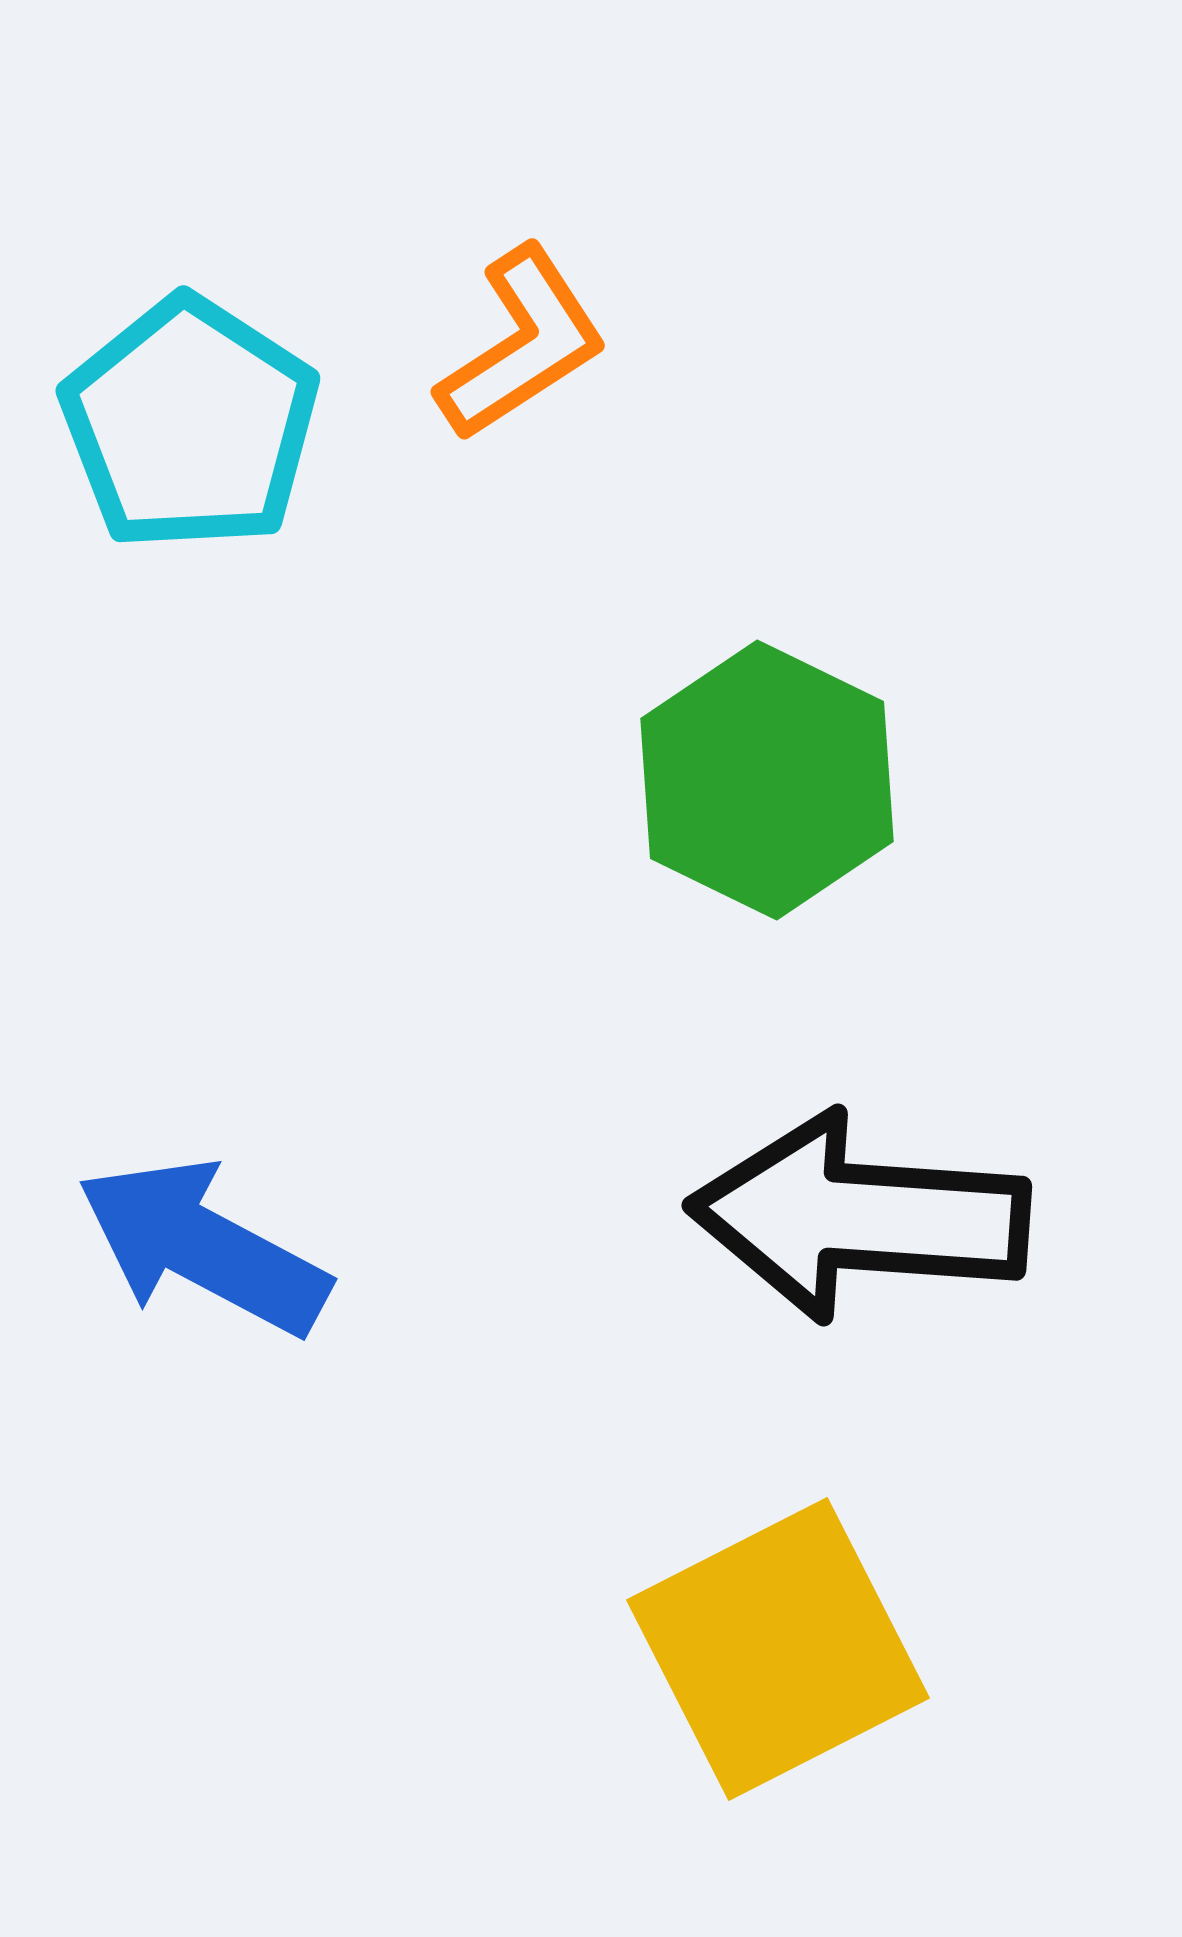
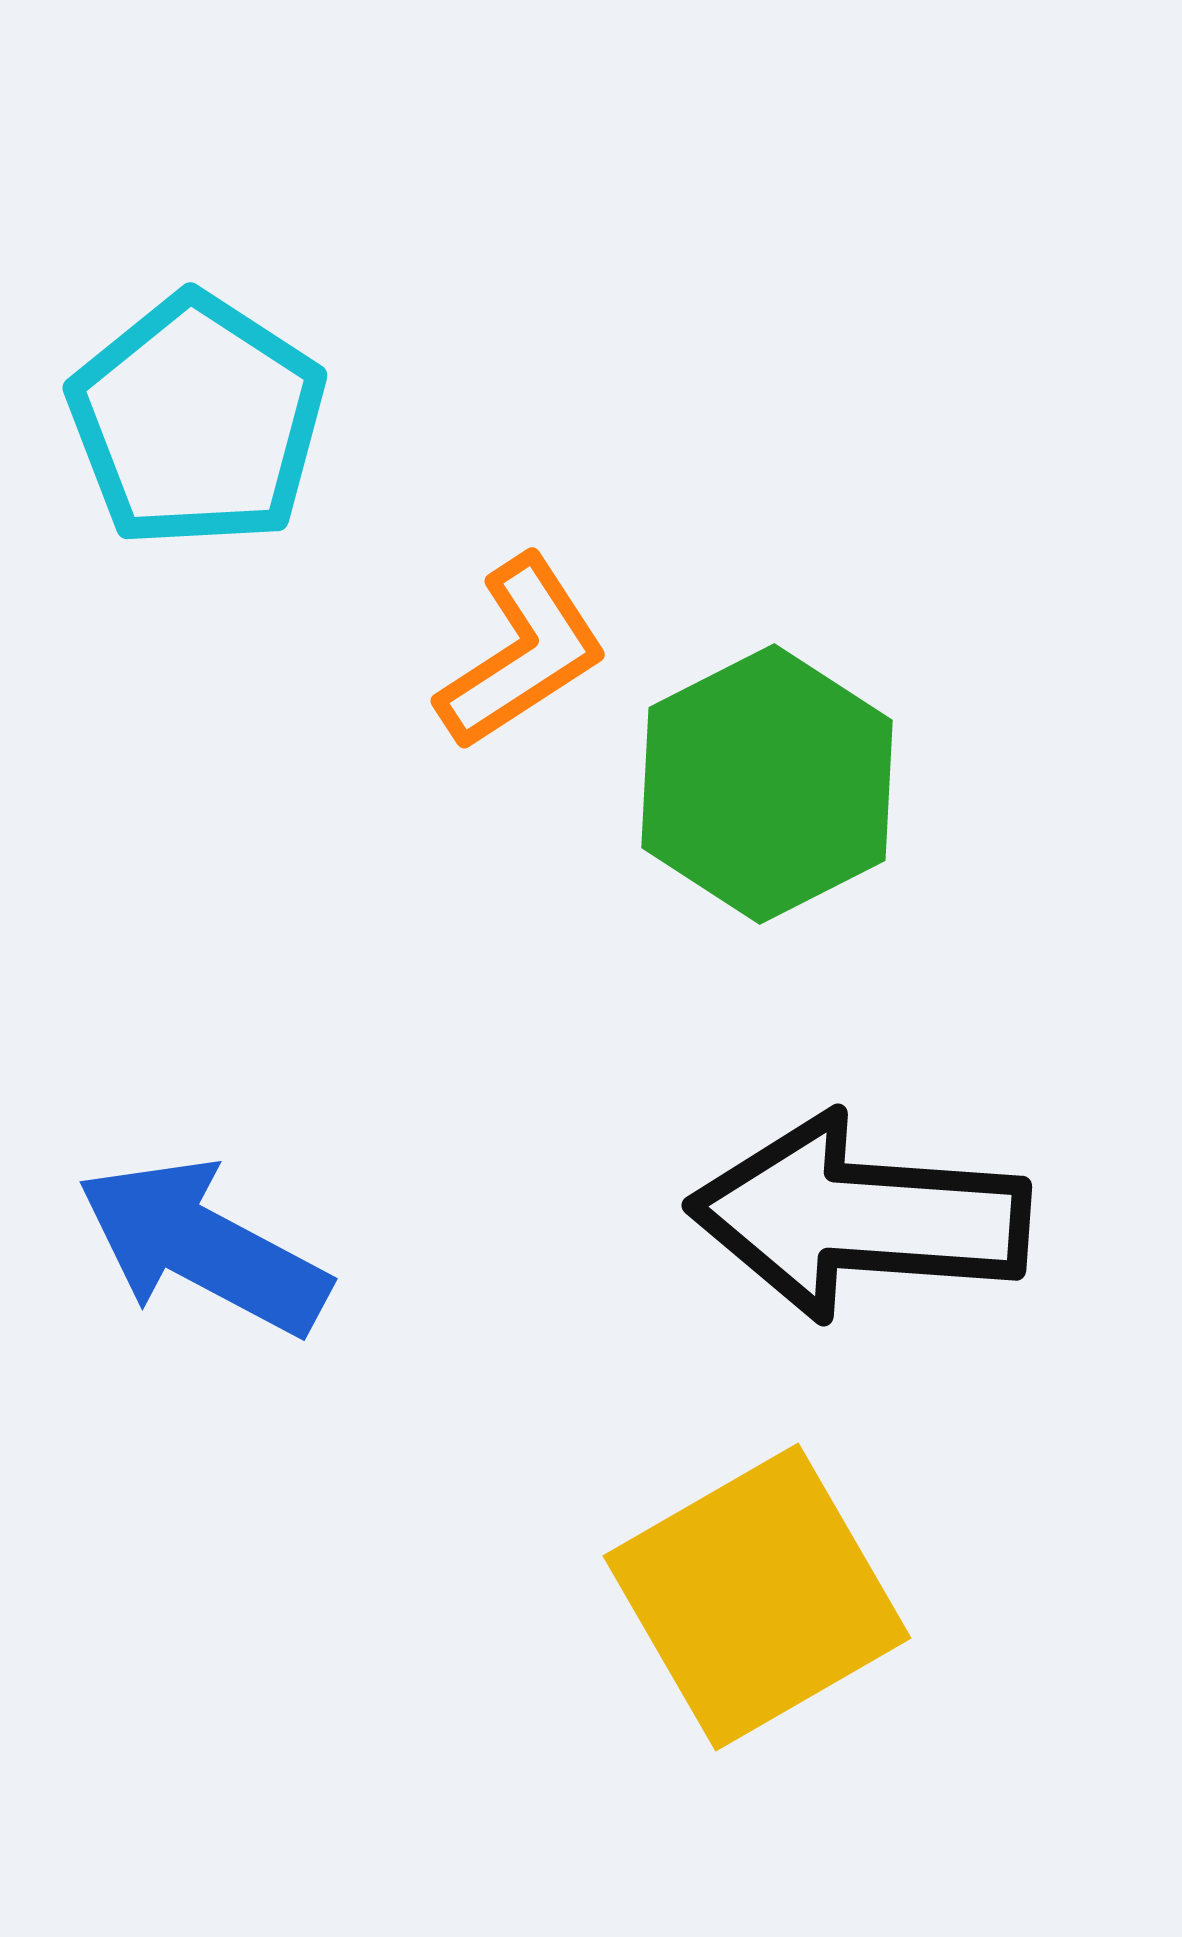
orange L-shape: moved 309 px down
cyan pentagon: moved 7 px right, 3 px up
green hexagon: moved 4 px down; rotated 7 degrees clockwise
yellow square: moved 21 px left, 52 px up; rotated 3 degrees counterclockwise
